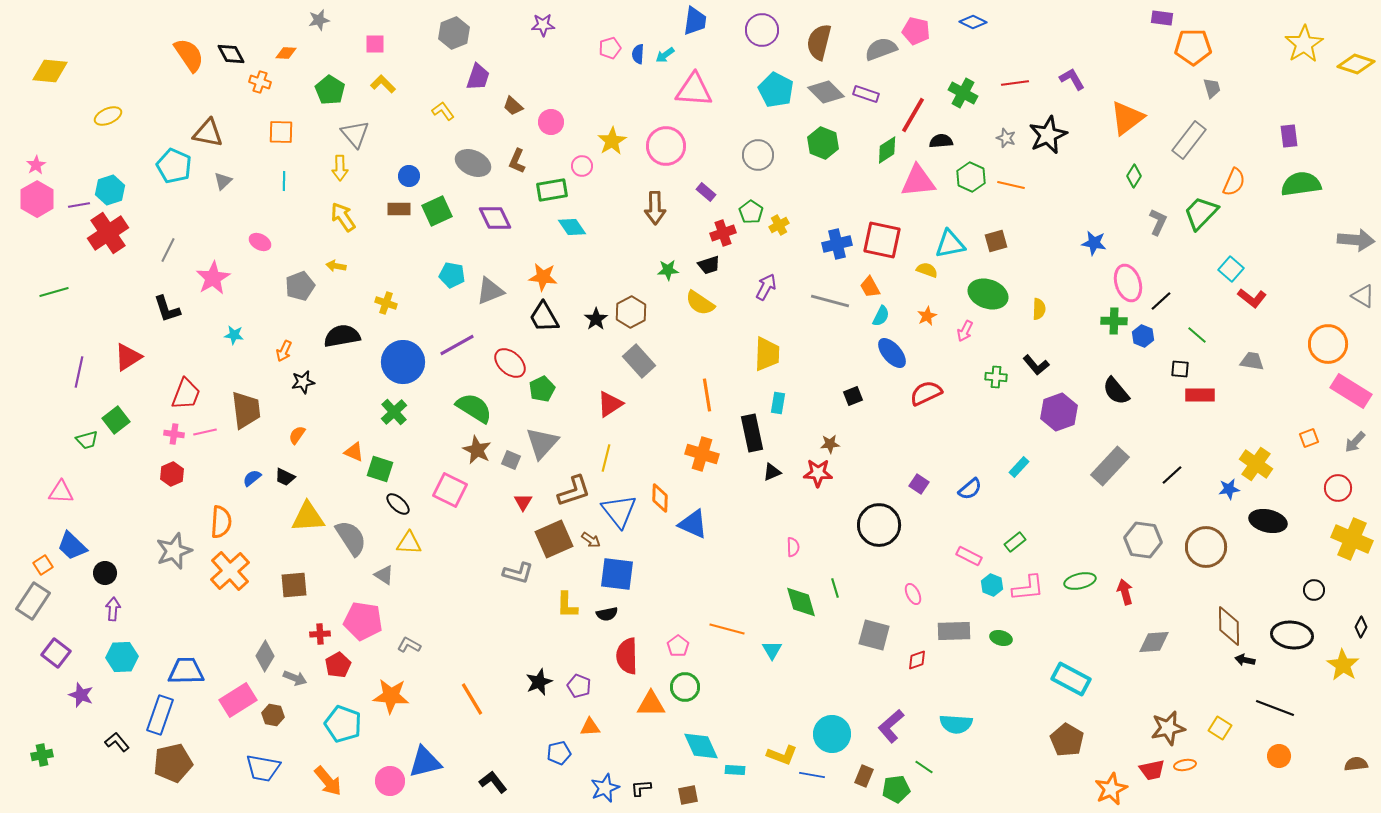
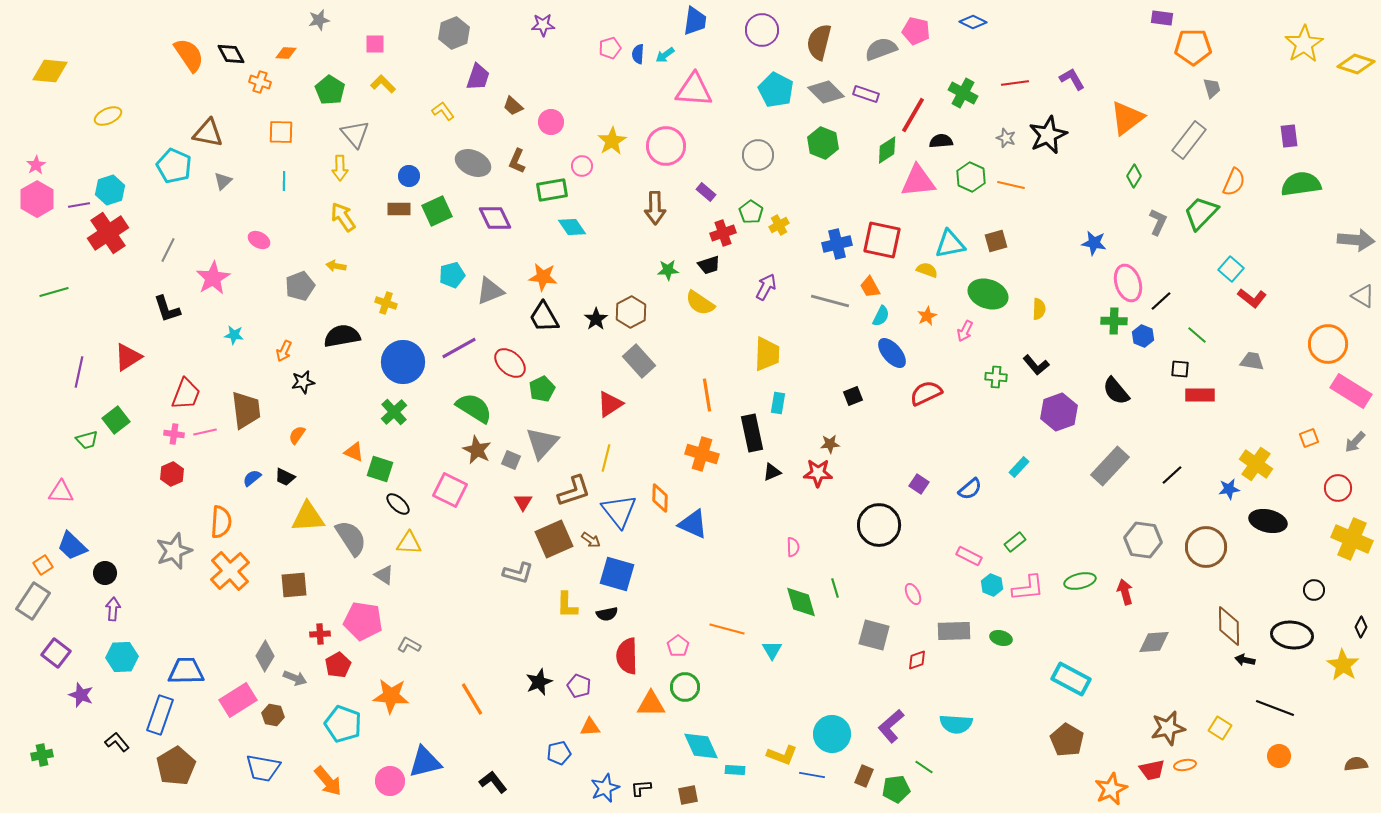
pink ellipse at (260, 242): moved 1 px left, 2 px up
cyan pentagon at (452, 275): rotated 25 degrees counterclockwise
purple line at (457, 345): moved 2 px right, 3 px down
blue square at (617, 574): rotated 9 degrees clockwise
brown pentagon at (173, 763): moved 3 px right, 3 px down; rotated 18 degrees counterclockwise
